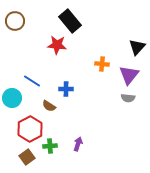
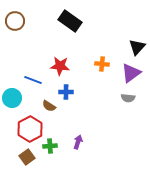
black rectangle: rotated 15 degrees counterclockwise
red star: moved 3 px right, 21 px down
purple triangle: moved 2 px right, 2 px up; rotated 15 degrees clockwise
blue line: moved 1 px right, 1 px up; rotated 12 degrees counterclockwise
blue cross: moved 3 px down
purple arrow: moved 2 px up
